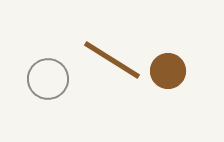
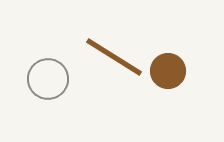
brown line: moved 2 px right, 3 px up
